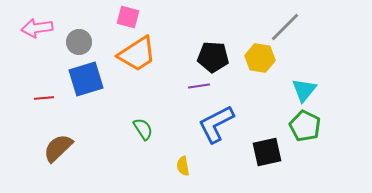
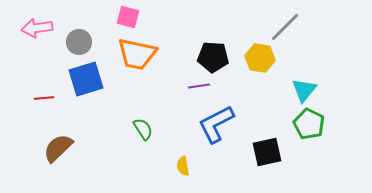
orange trapezoid: rotated 45 degrees clockwise
green pentagon: moved 4 px right, 2 px up
